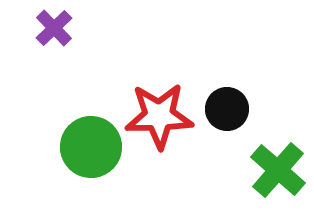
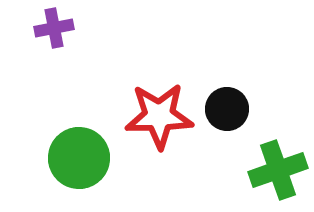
purple cross: rotated 33 degrees clockwise
green circle: moved 12 px left, 11 px down
green cross: rotated 30 degrees clockwise
